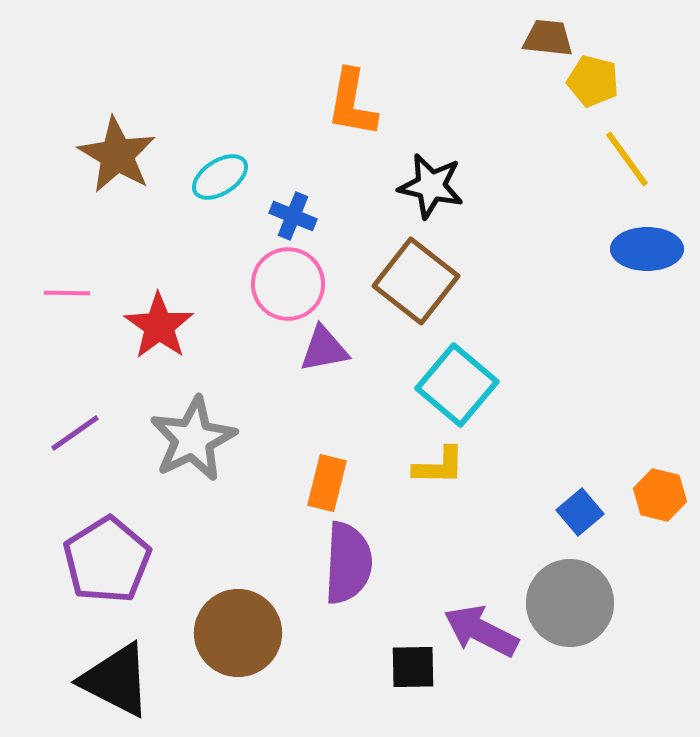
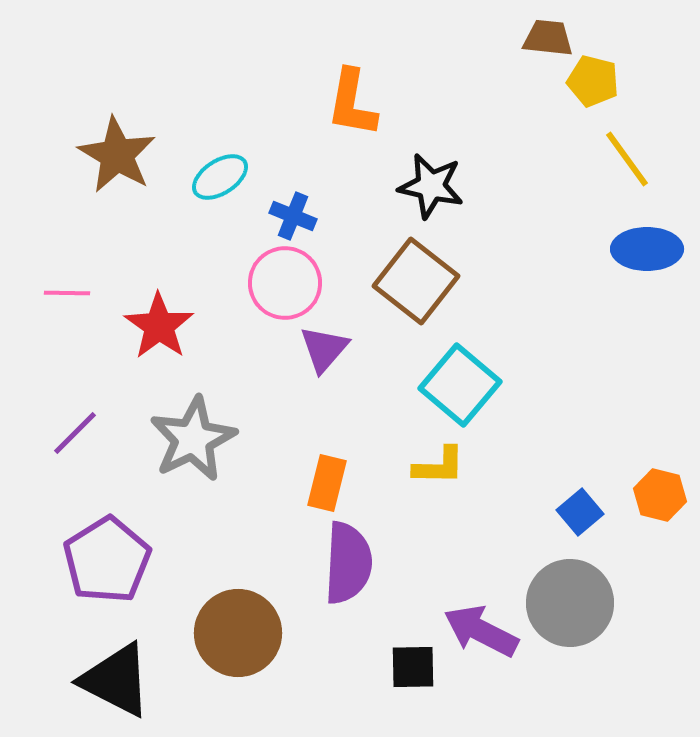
pink circle: moved 3 px left, 1 px up
purple triangle: rotated 38 degrees counterclockwise
cyan square: moved 3 px right
purple line: rotated 10 degrees counterclockwise
